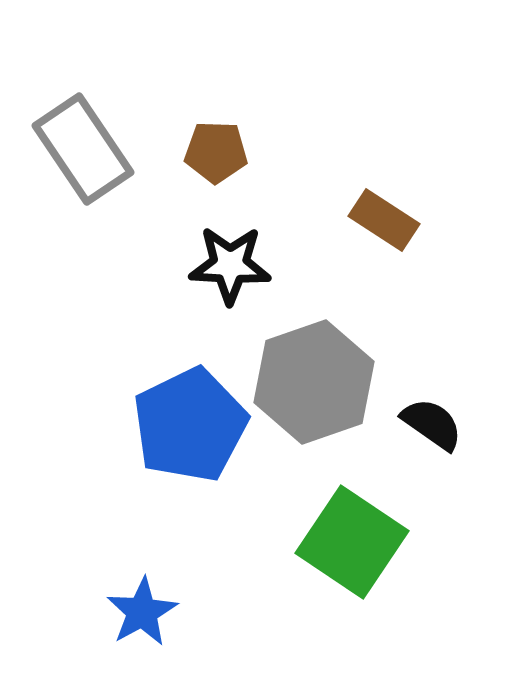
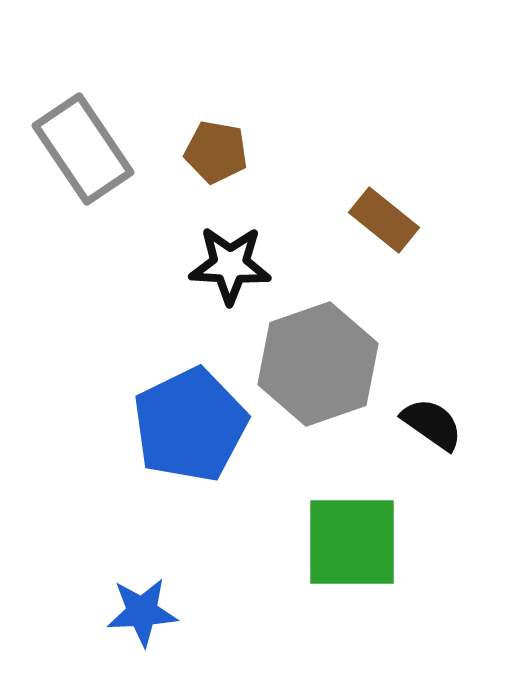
brown pentagon: rotated 8 degrees clockwise
brown rectangle: rotated 6 degrees clockwise
gray hexagon: moved 4 px right, 18 px up
green square: rotated 34 degrees counterclockwise
blue star: rotated 26 degrees clockwise
